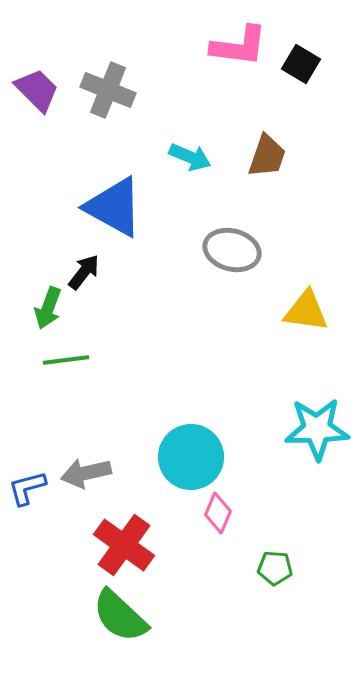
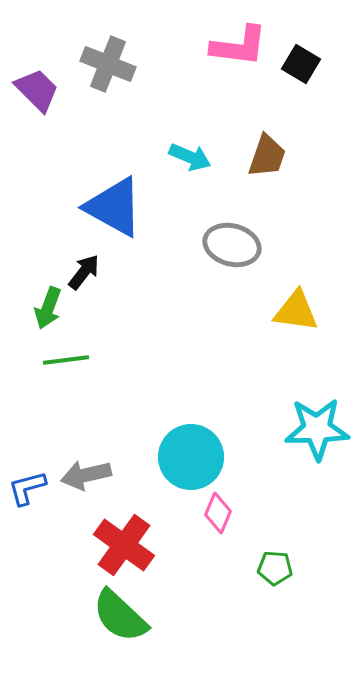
gray cross: moved 26 px up
gray ellipse: moved 5 px up
yellow triangle: moved 10 px left
gray arrow: moved 2 px down
